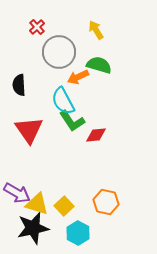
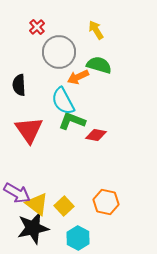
green L-shape: rotated 144 degrees clockwise
red diamond: rotated 15 degrees clockwise
yellow triangle: rotated 20 degrees clockwise
cyan hexagon: moved 5 px down
